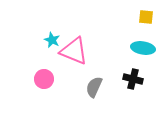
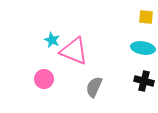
black cross: moved 11 px right, 2 px down
